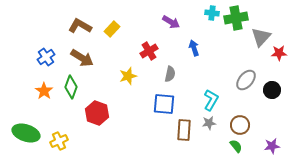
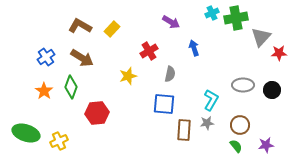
cyan cross: rotated 32 degrees counterclockwise
gray ellipse: moved 3 px left, 5 px down; rotated 50 degrees clockwise
red hexagon: rotated 25 degrees counterclockwise
gray star: moved 2 px left
purple star: moved 6 px left, 1 px up
